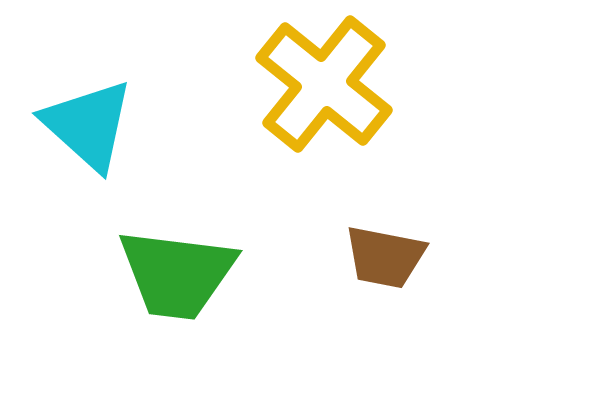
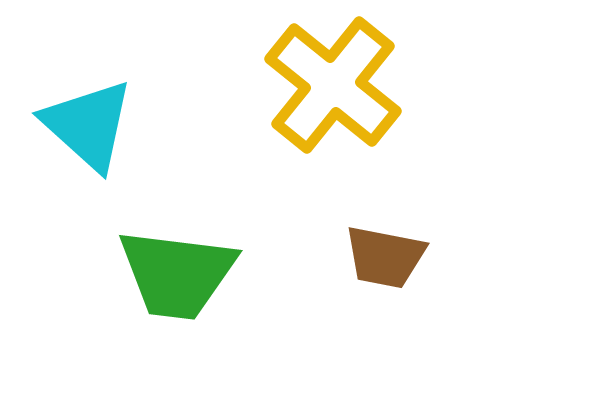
yellow cross: moved 9 px right, 1 px down
